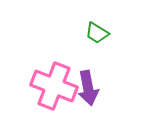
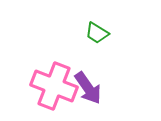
purple arrow: rotated 24 degrees counterclockwise
